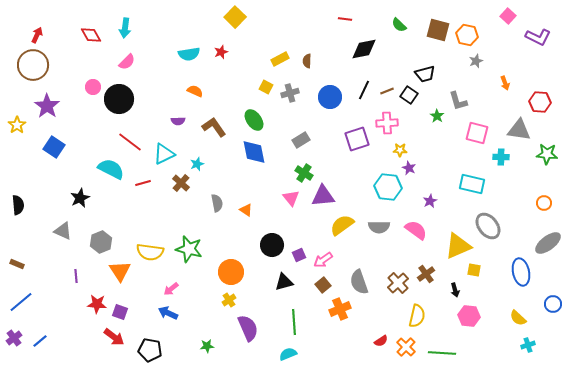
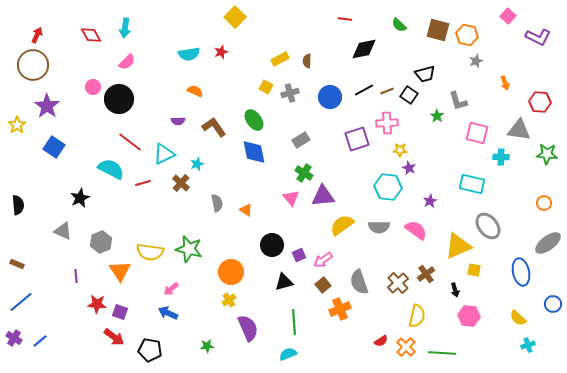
black line at (364, 90): rotated 36 degrees clockwise
purple cross at (14, 338): rotated 21 degrees counterclockwise
